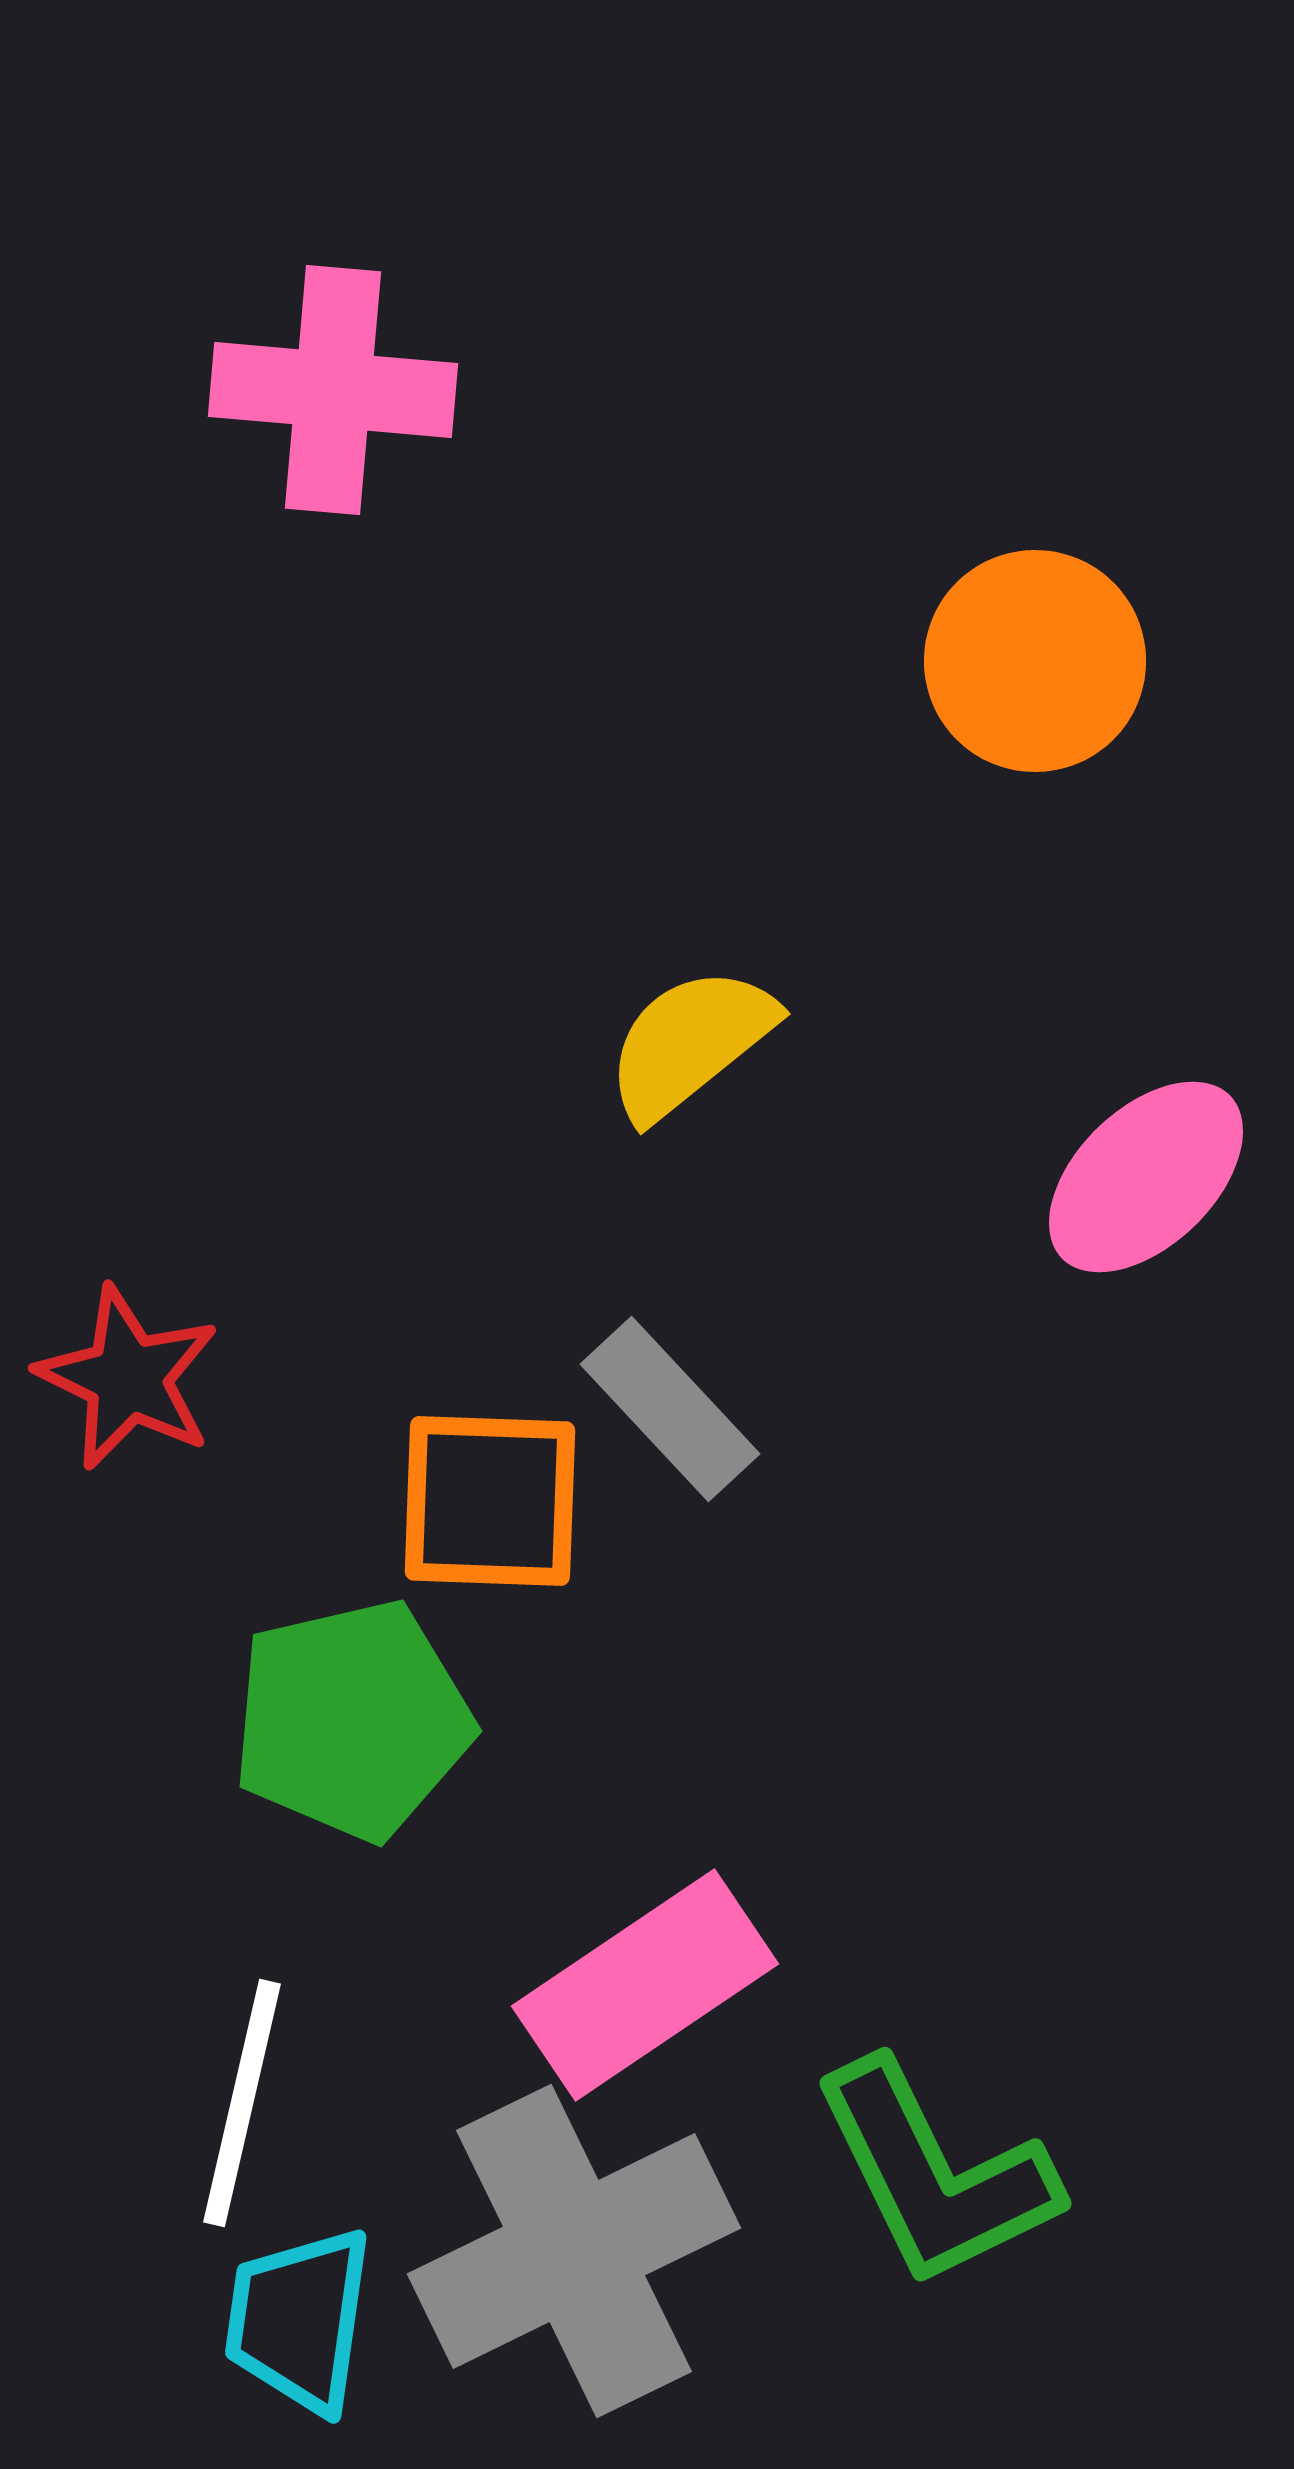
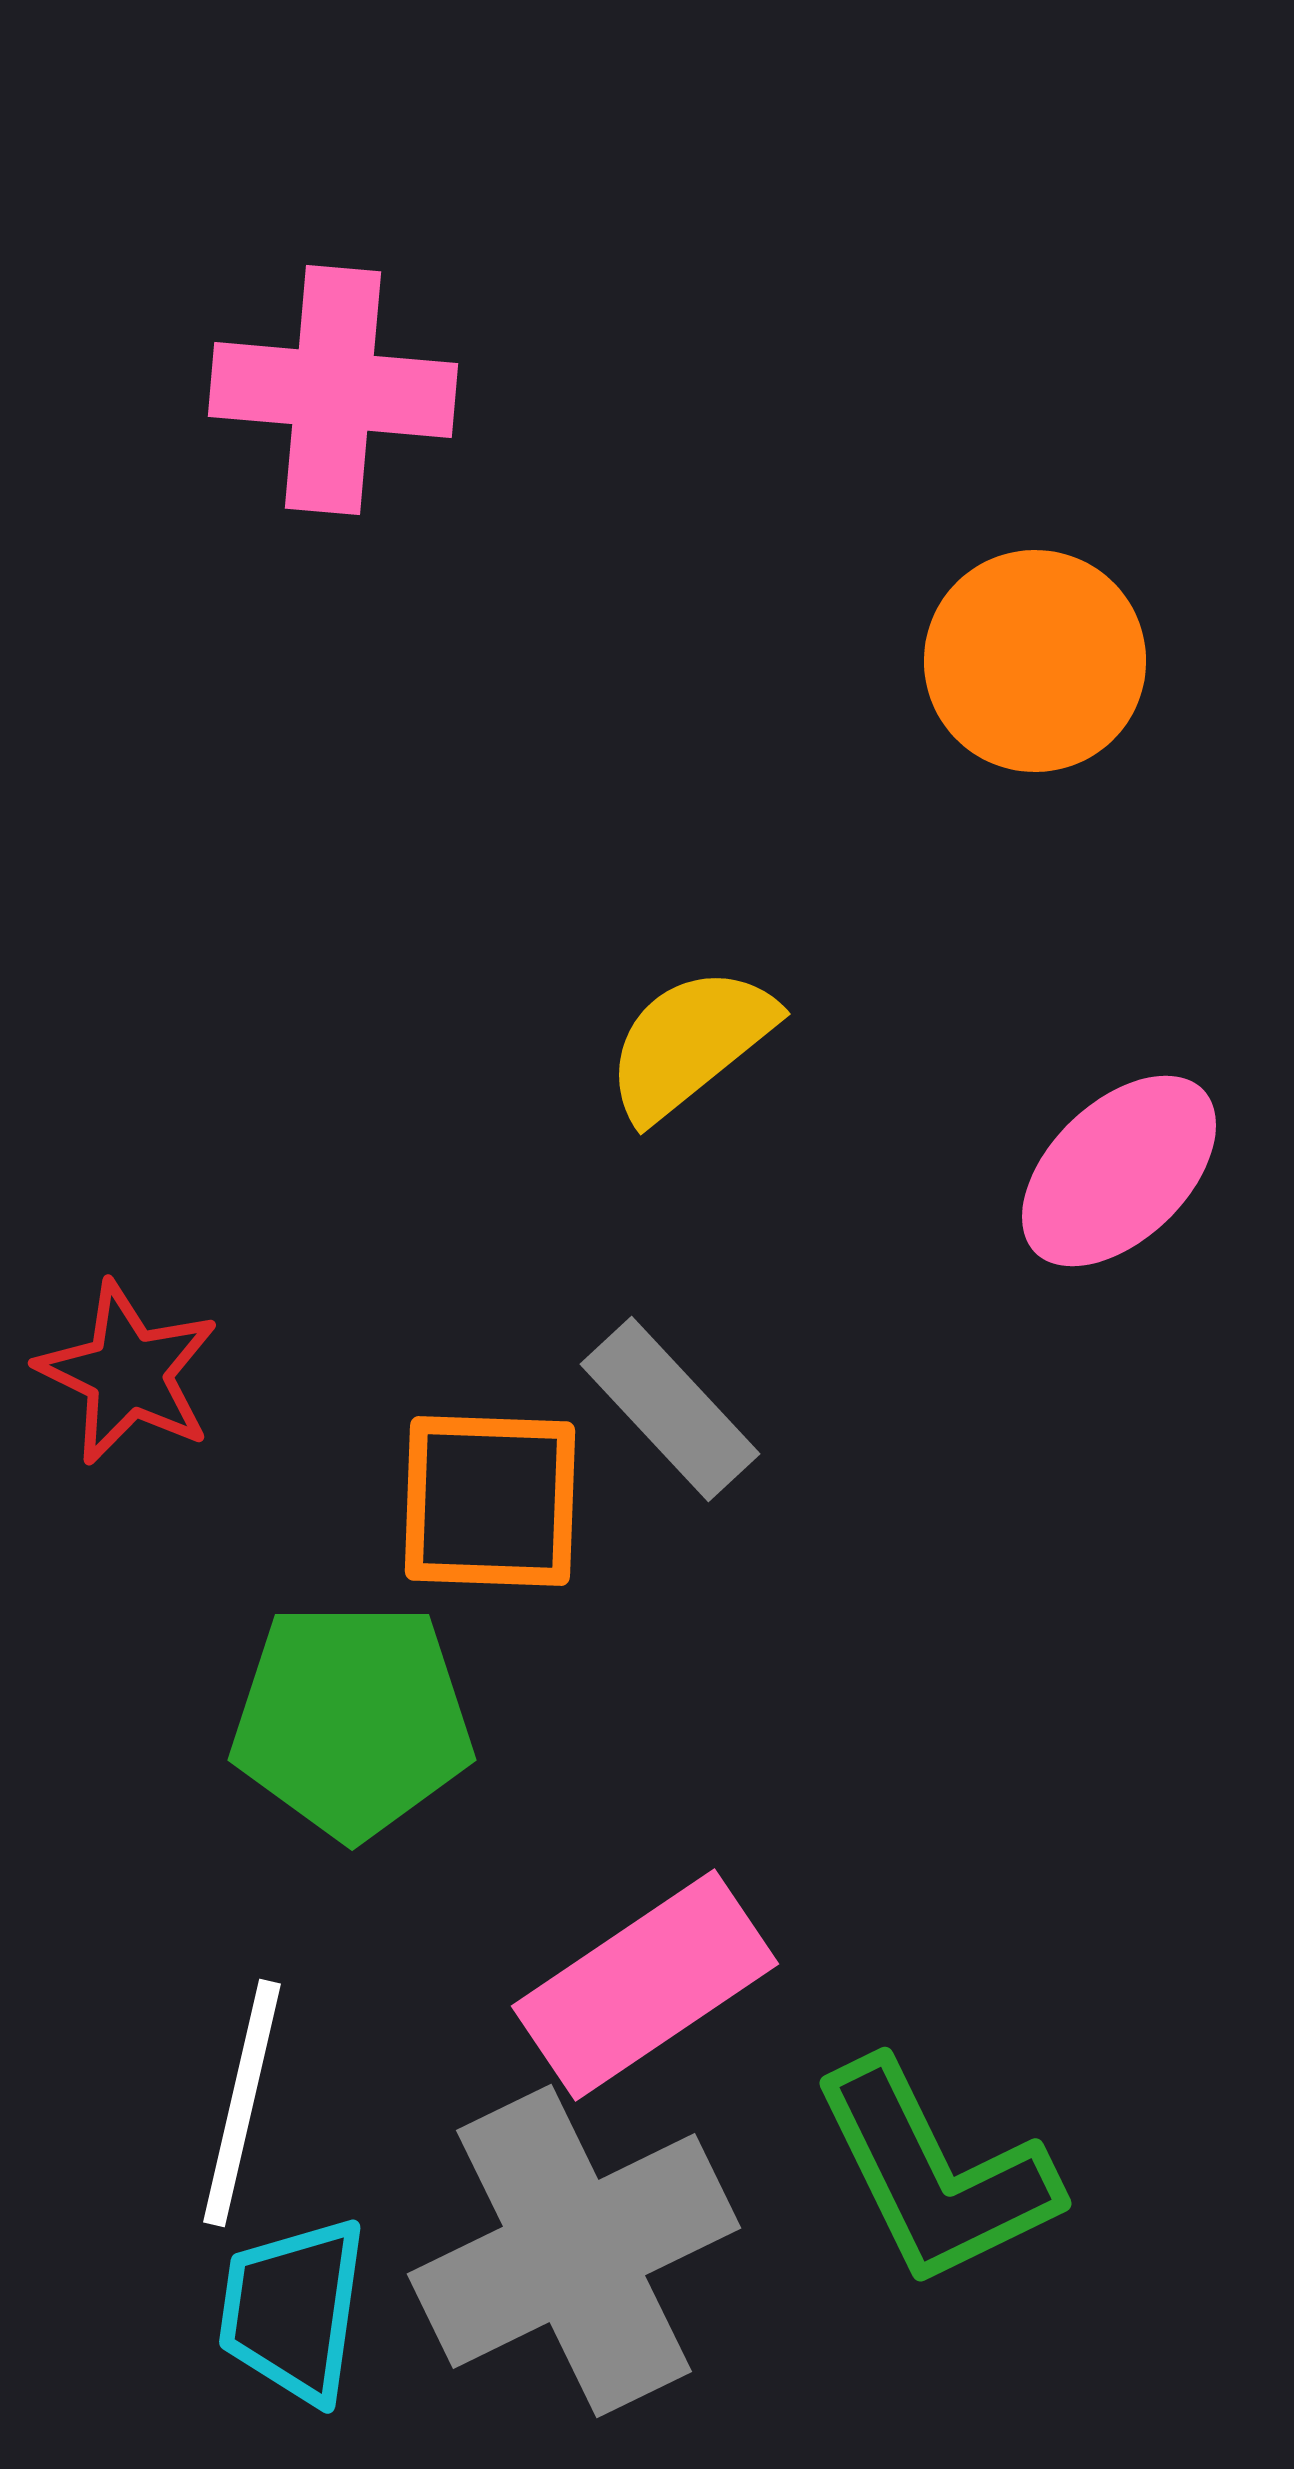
pink ellipse: moved 27 px left, 6 px up
red star: moved 5 px up
green pentagon: rotated 13 degrees clockwise
cyan trapezoid: moved 6 px left, 10 px up
